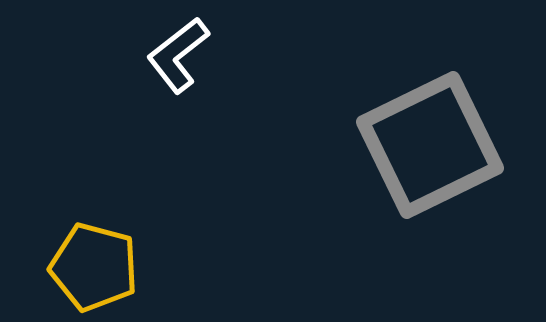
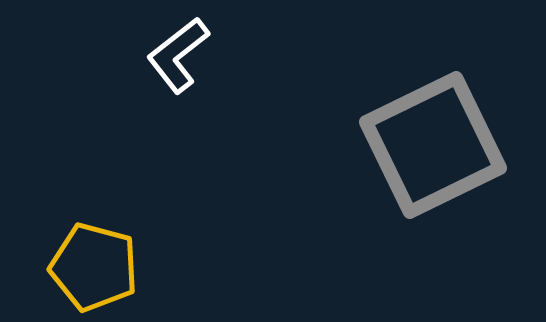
gray square: moved 3 px right
